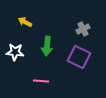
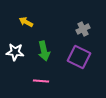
yellow arrow: moved 1 px right
green arrow: moved 3 px left, 5 px down; rotated 18 degrees counterclockwise
